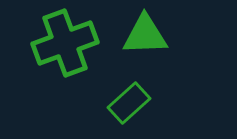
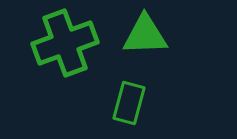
green rectangle: rotated 33 degrees counterclockwise
